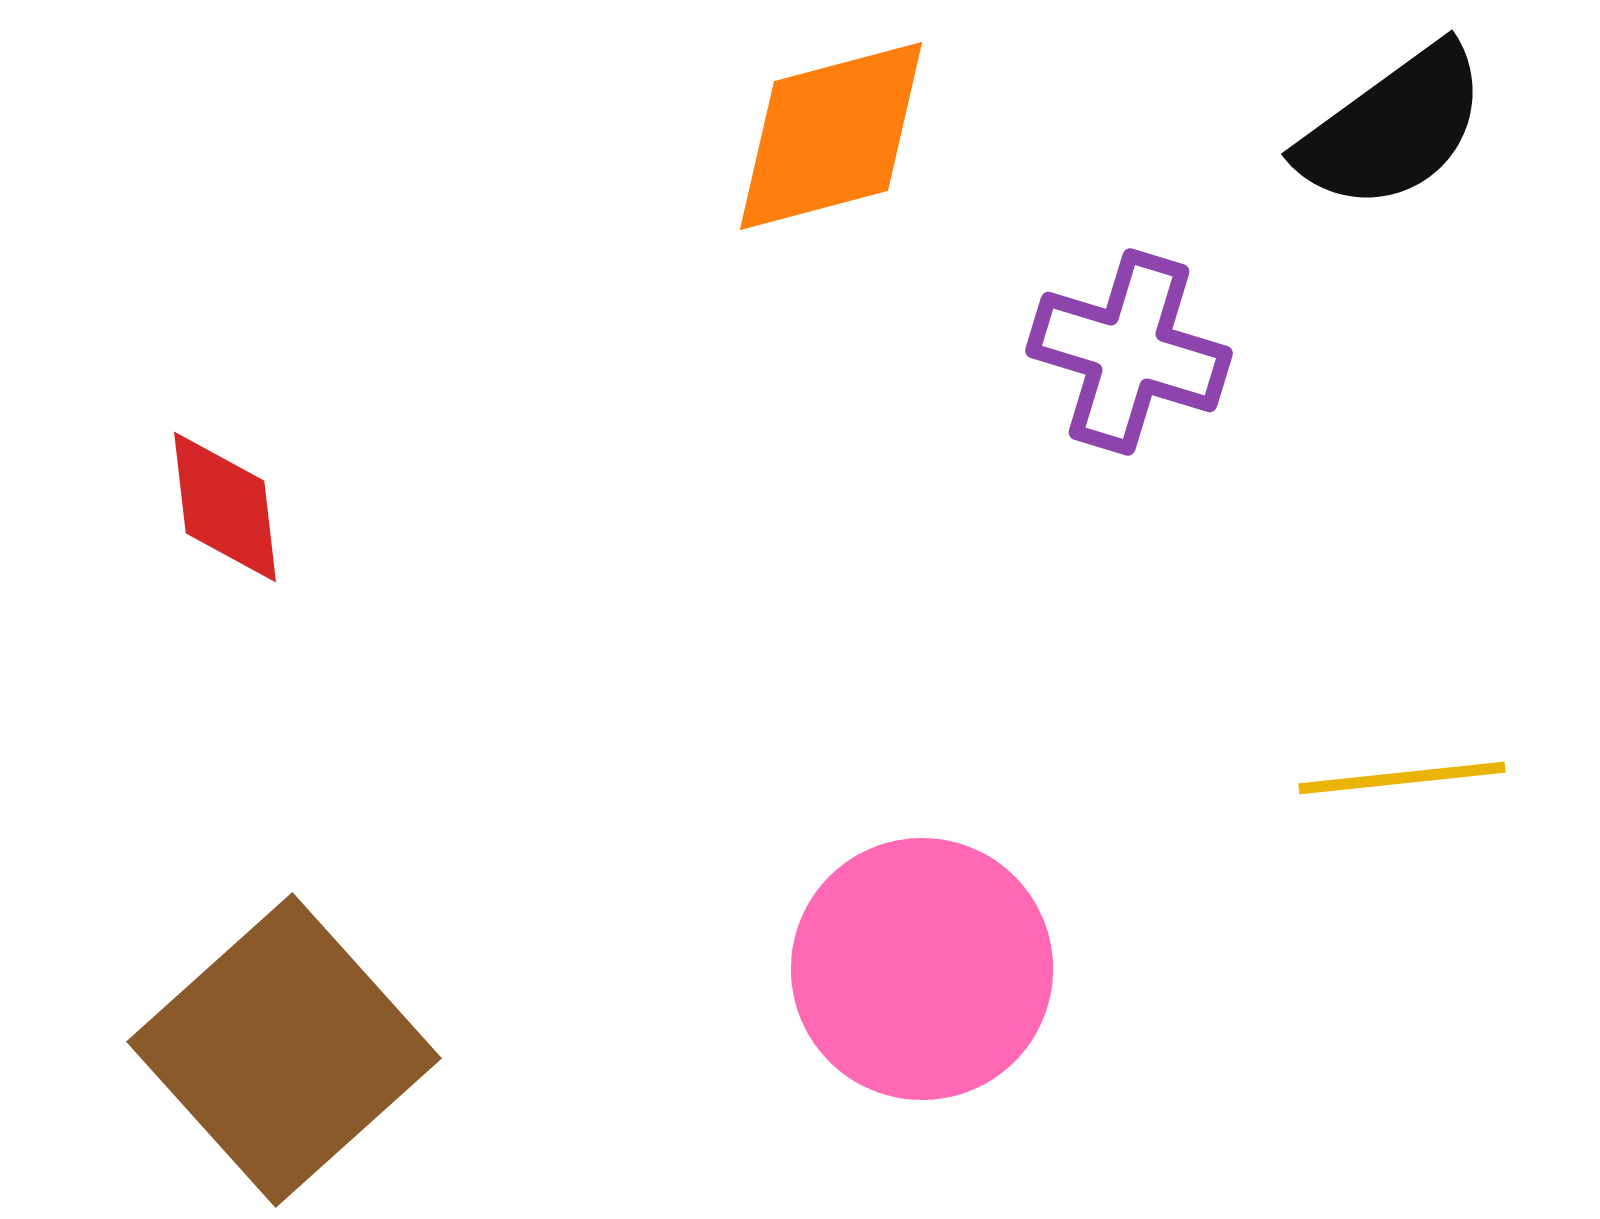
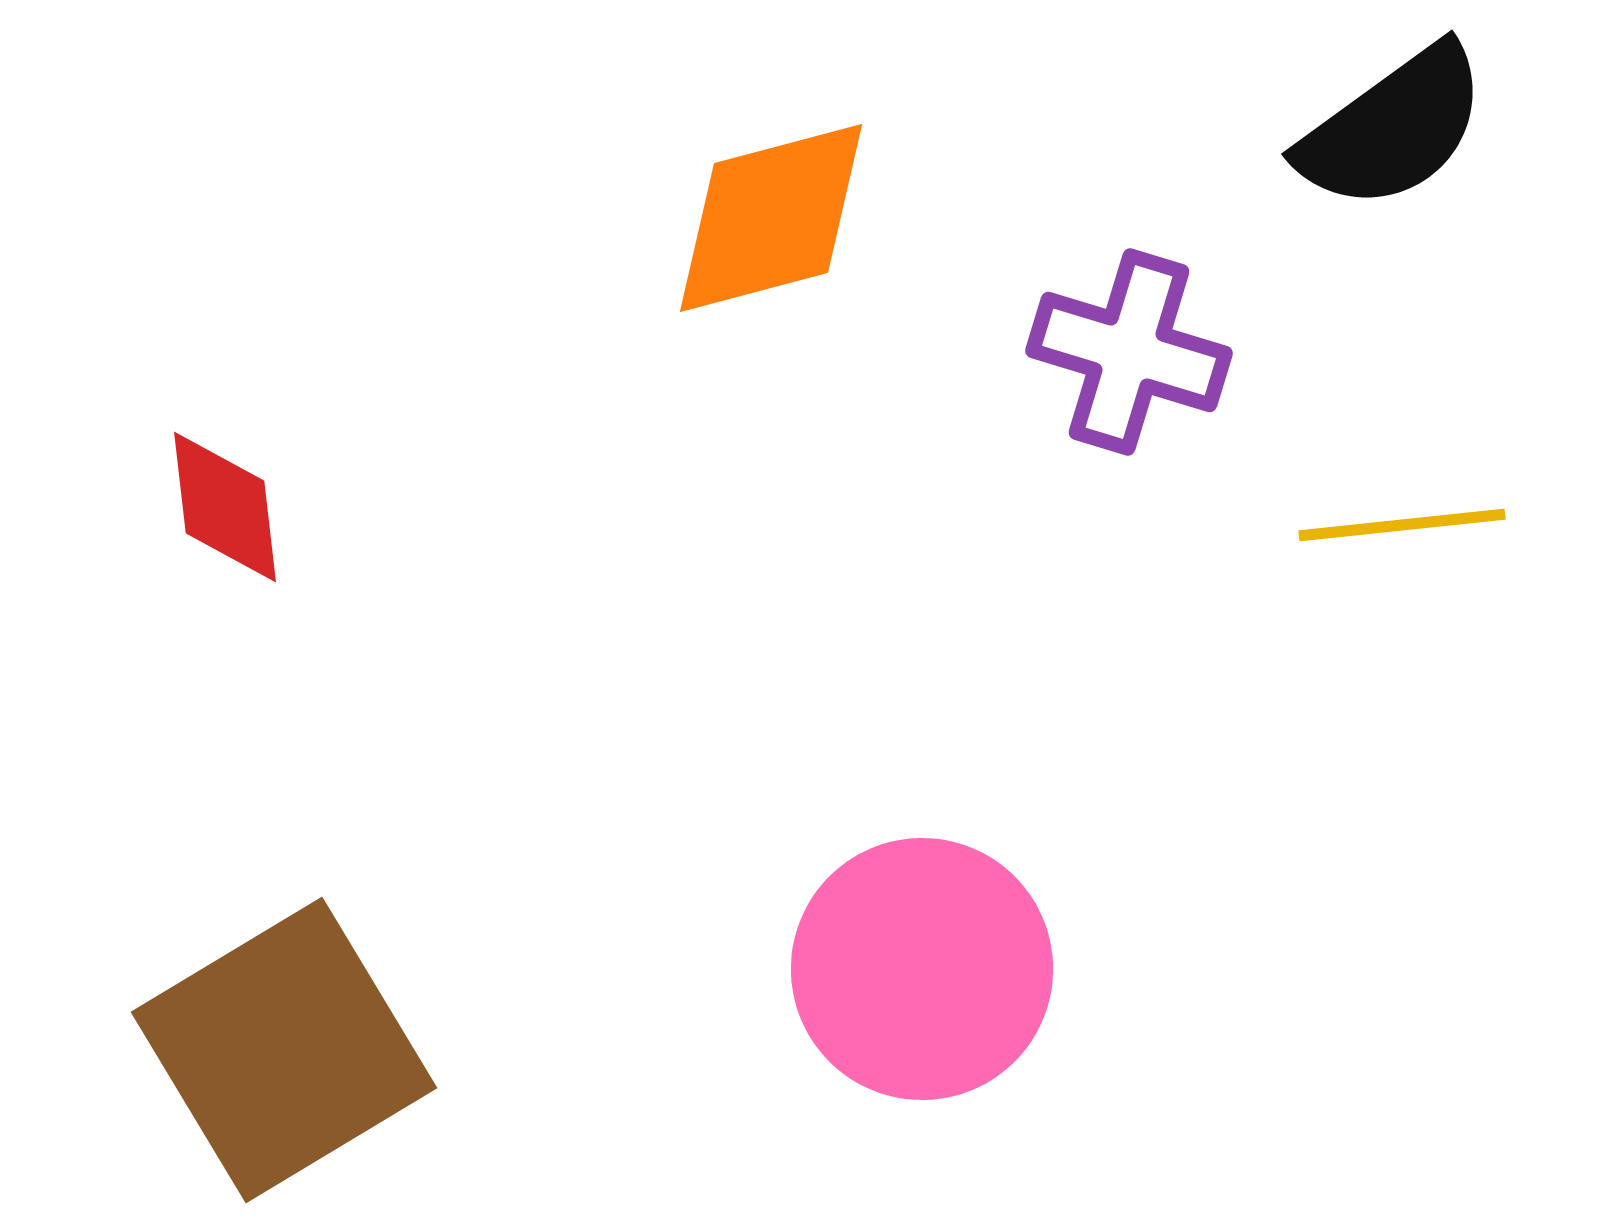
orange diamond: moved 60 px left, 82 px down
yellow line: moved 253 px up
brown square: rotated 11 degrees clockwise
